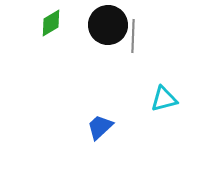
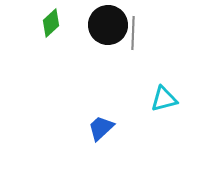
green diamond: rotated 12 degrees counterclockwise
gray line: moved 3 px up
blue trapezoid: moved 1 px right, 1 px down
